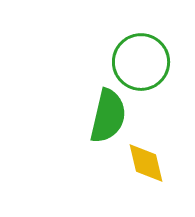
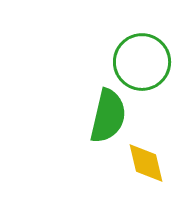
green circle: moved 1 px right
